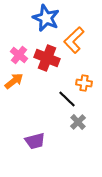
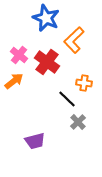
red cross: moved 4 px down; rotated 15 degrees clockwise
